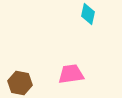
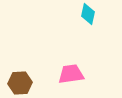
brown hexagon: rotated 15 degrees counterclockwise
